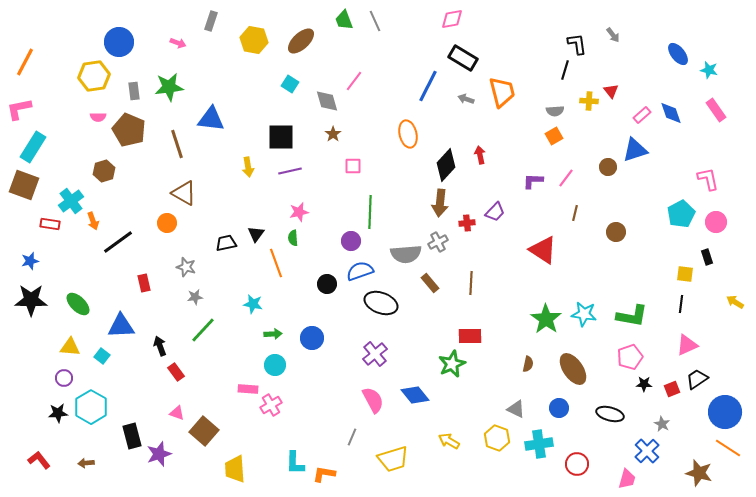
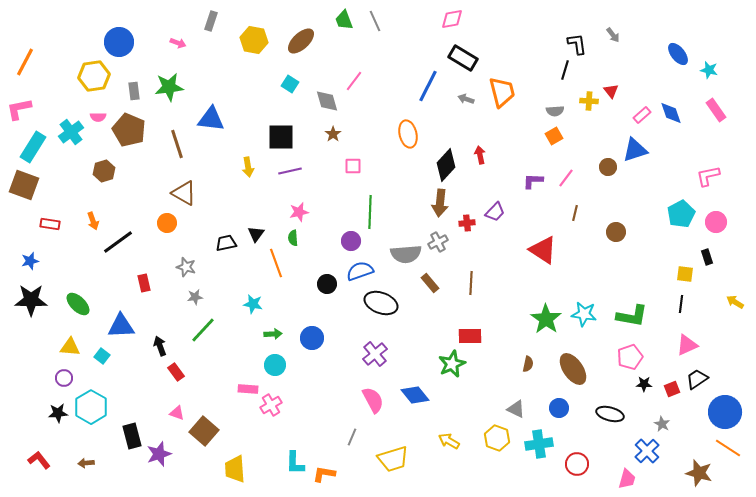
pink L-shape at (708, 179): moved 3 px up; rotated 90 degrees counterclockwise
cyan cross at (71, 201): moved 69 px up
